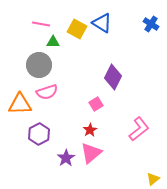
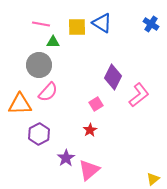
yellow square: moved 2 px up; rotated 30 degrees counterclockwise
pink semicircle: moved 1 px right; rotated 30 degrees counterclockwise
pink L-shape: moved 34 px up
pink triangle: moved 2 px left, 17 px down
